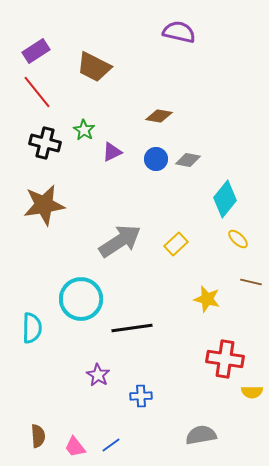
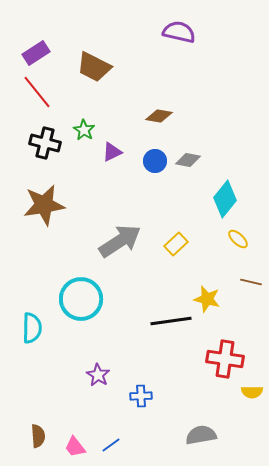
purple rectangle: moved 2 px down
blue circle: moved 1 px left, 2 px down
black line: moved 39 px right, 7 px up
